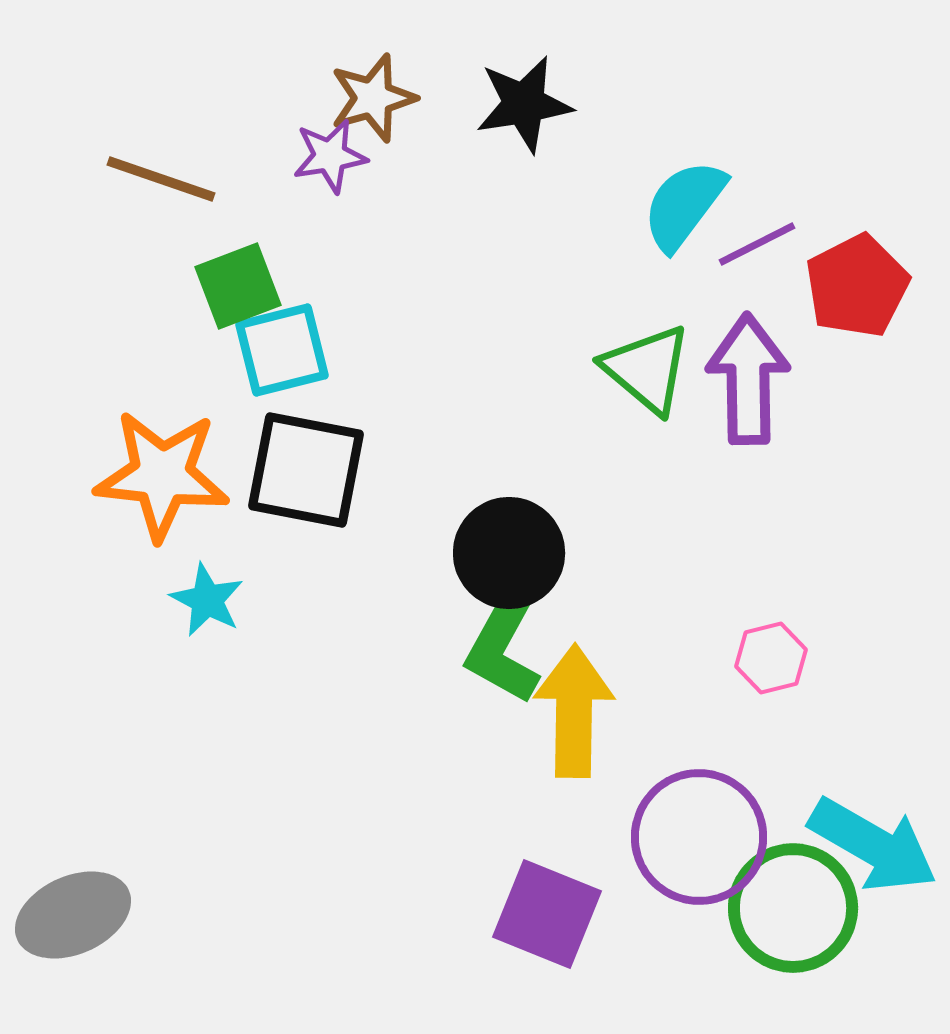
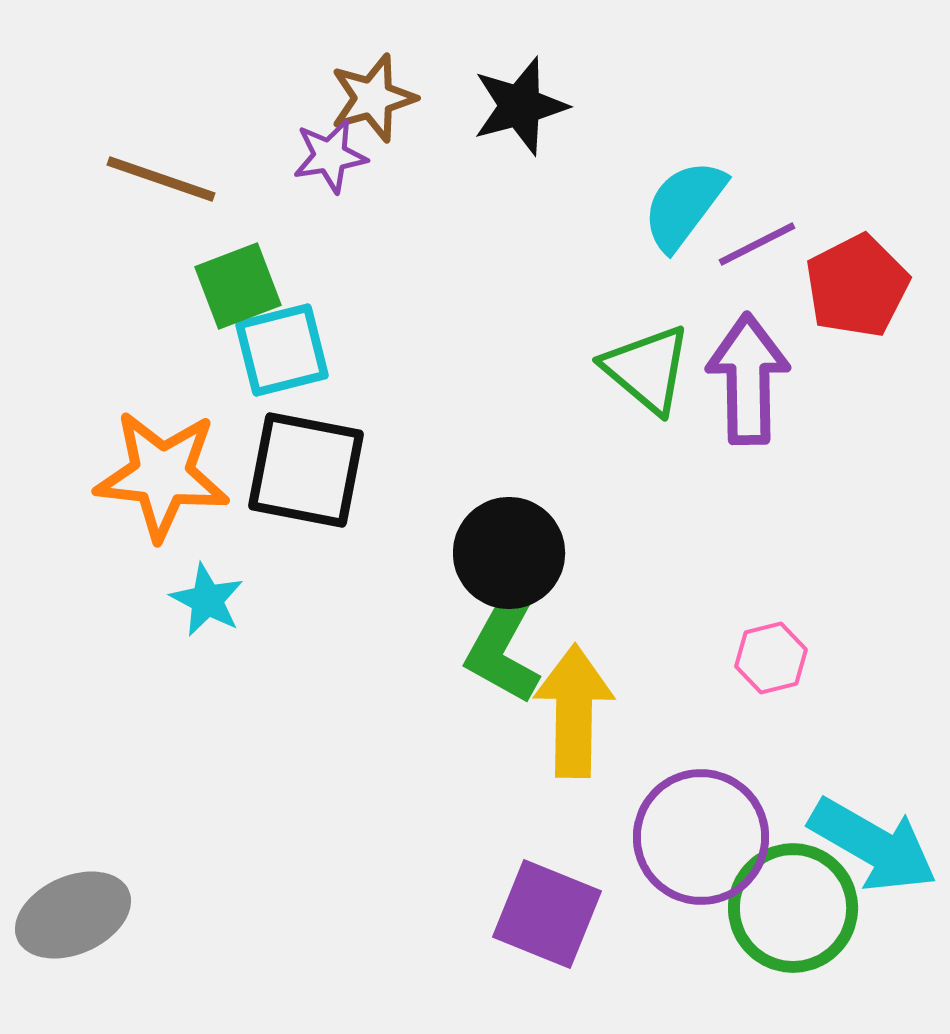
black star: moved 4 px left, 2 px down; rotated 6 degrees counterclockwise
purple circle: moved 2 px right
